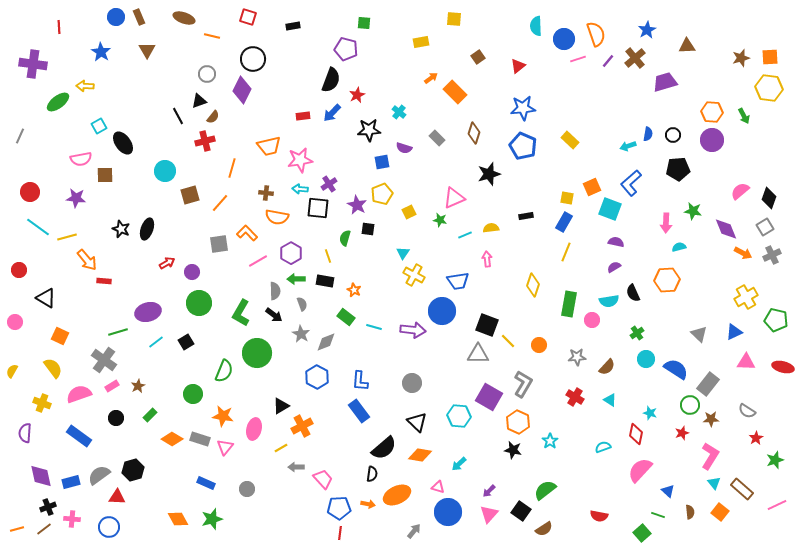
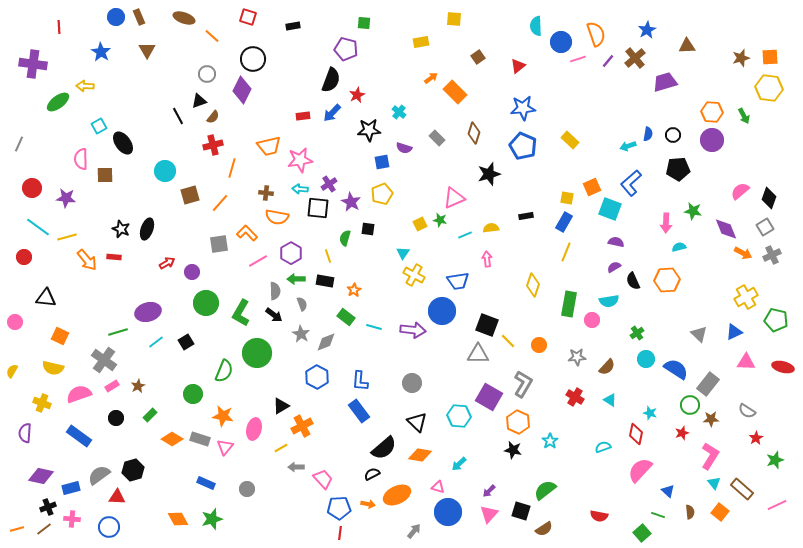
orange line at (212, 36): rotated 28 degrees clockwise
blue circle at (564, 39): moved 3 px left, 3 px down
gray line at (20, 136): moved 1 px left, 8 px down
red cross at (205, 141): moved 8 px right, 4 px down
pink semicircle at (81, 159): rotated 100 degrees clockwise
red circle at (30, 192): moved 2 px right, 4 px up
purple star at (76, 198): moved 10 px left
purple star at (357, 205): moved 6 px left, 3 px up
yellow square at (409, 212): moved 11 px right, 12 px down
red circle at (19, 270): moved 5 px right, 13 px up
red rectangle at (104, 281): moved 10 px right, 24 px up
orange star at (354, 290): rotated 16 degrees clockwise
black semicircle at (633, 293): moved 12 px up
black triangle at (46, 298): rotated 25 degrees counterclockwise
green circle at (199, 303): moved 7 px right
yellow semicircle at (53, 368): rotated 140 degrees clockwise
black semicircle at (372, 474): rotated 126 degrees counterclockwise
purple diamond at (41, 476): rotated 65 degrees counterclockwise
blue rectangle at (71, 482): moved 6 px down
black square at (521, 511): rotated 18 degrees counterclockwise
